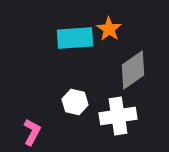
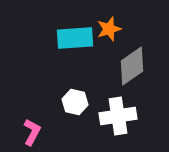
orange star: rotated 20 degrees clockwise
gray diamond: moved 1 px left, 4 px up
